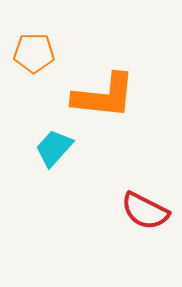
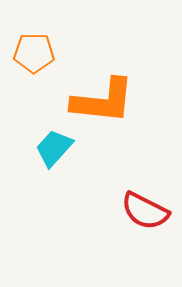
orange L-shape: moved 1 px left, 5 px down
